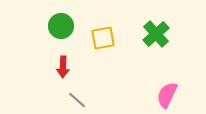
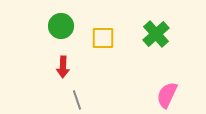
yellow square: rotated 10 degrees clockwise
gray line: rotated 30 degrees clockwise
